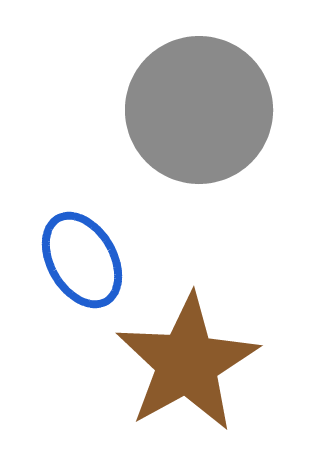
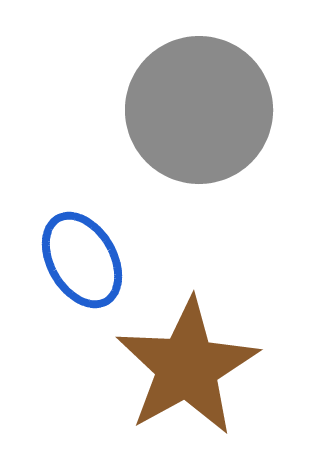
brown star: moved 4 px down
